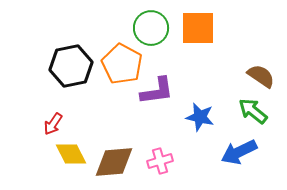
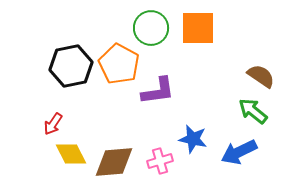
orange pentagon: moved 3 px left
purple L-shape: moved 1 px right
blue star: moved 7 px left, 22 px down
